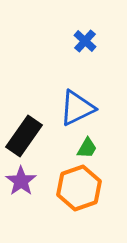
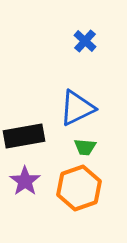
black rectangle: rotated 45 degrees clockwise
green trapezoid: moved 2 px left, 1 px up; rotated 65 degrees clockwise
purple star: moved 4 px right
